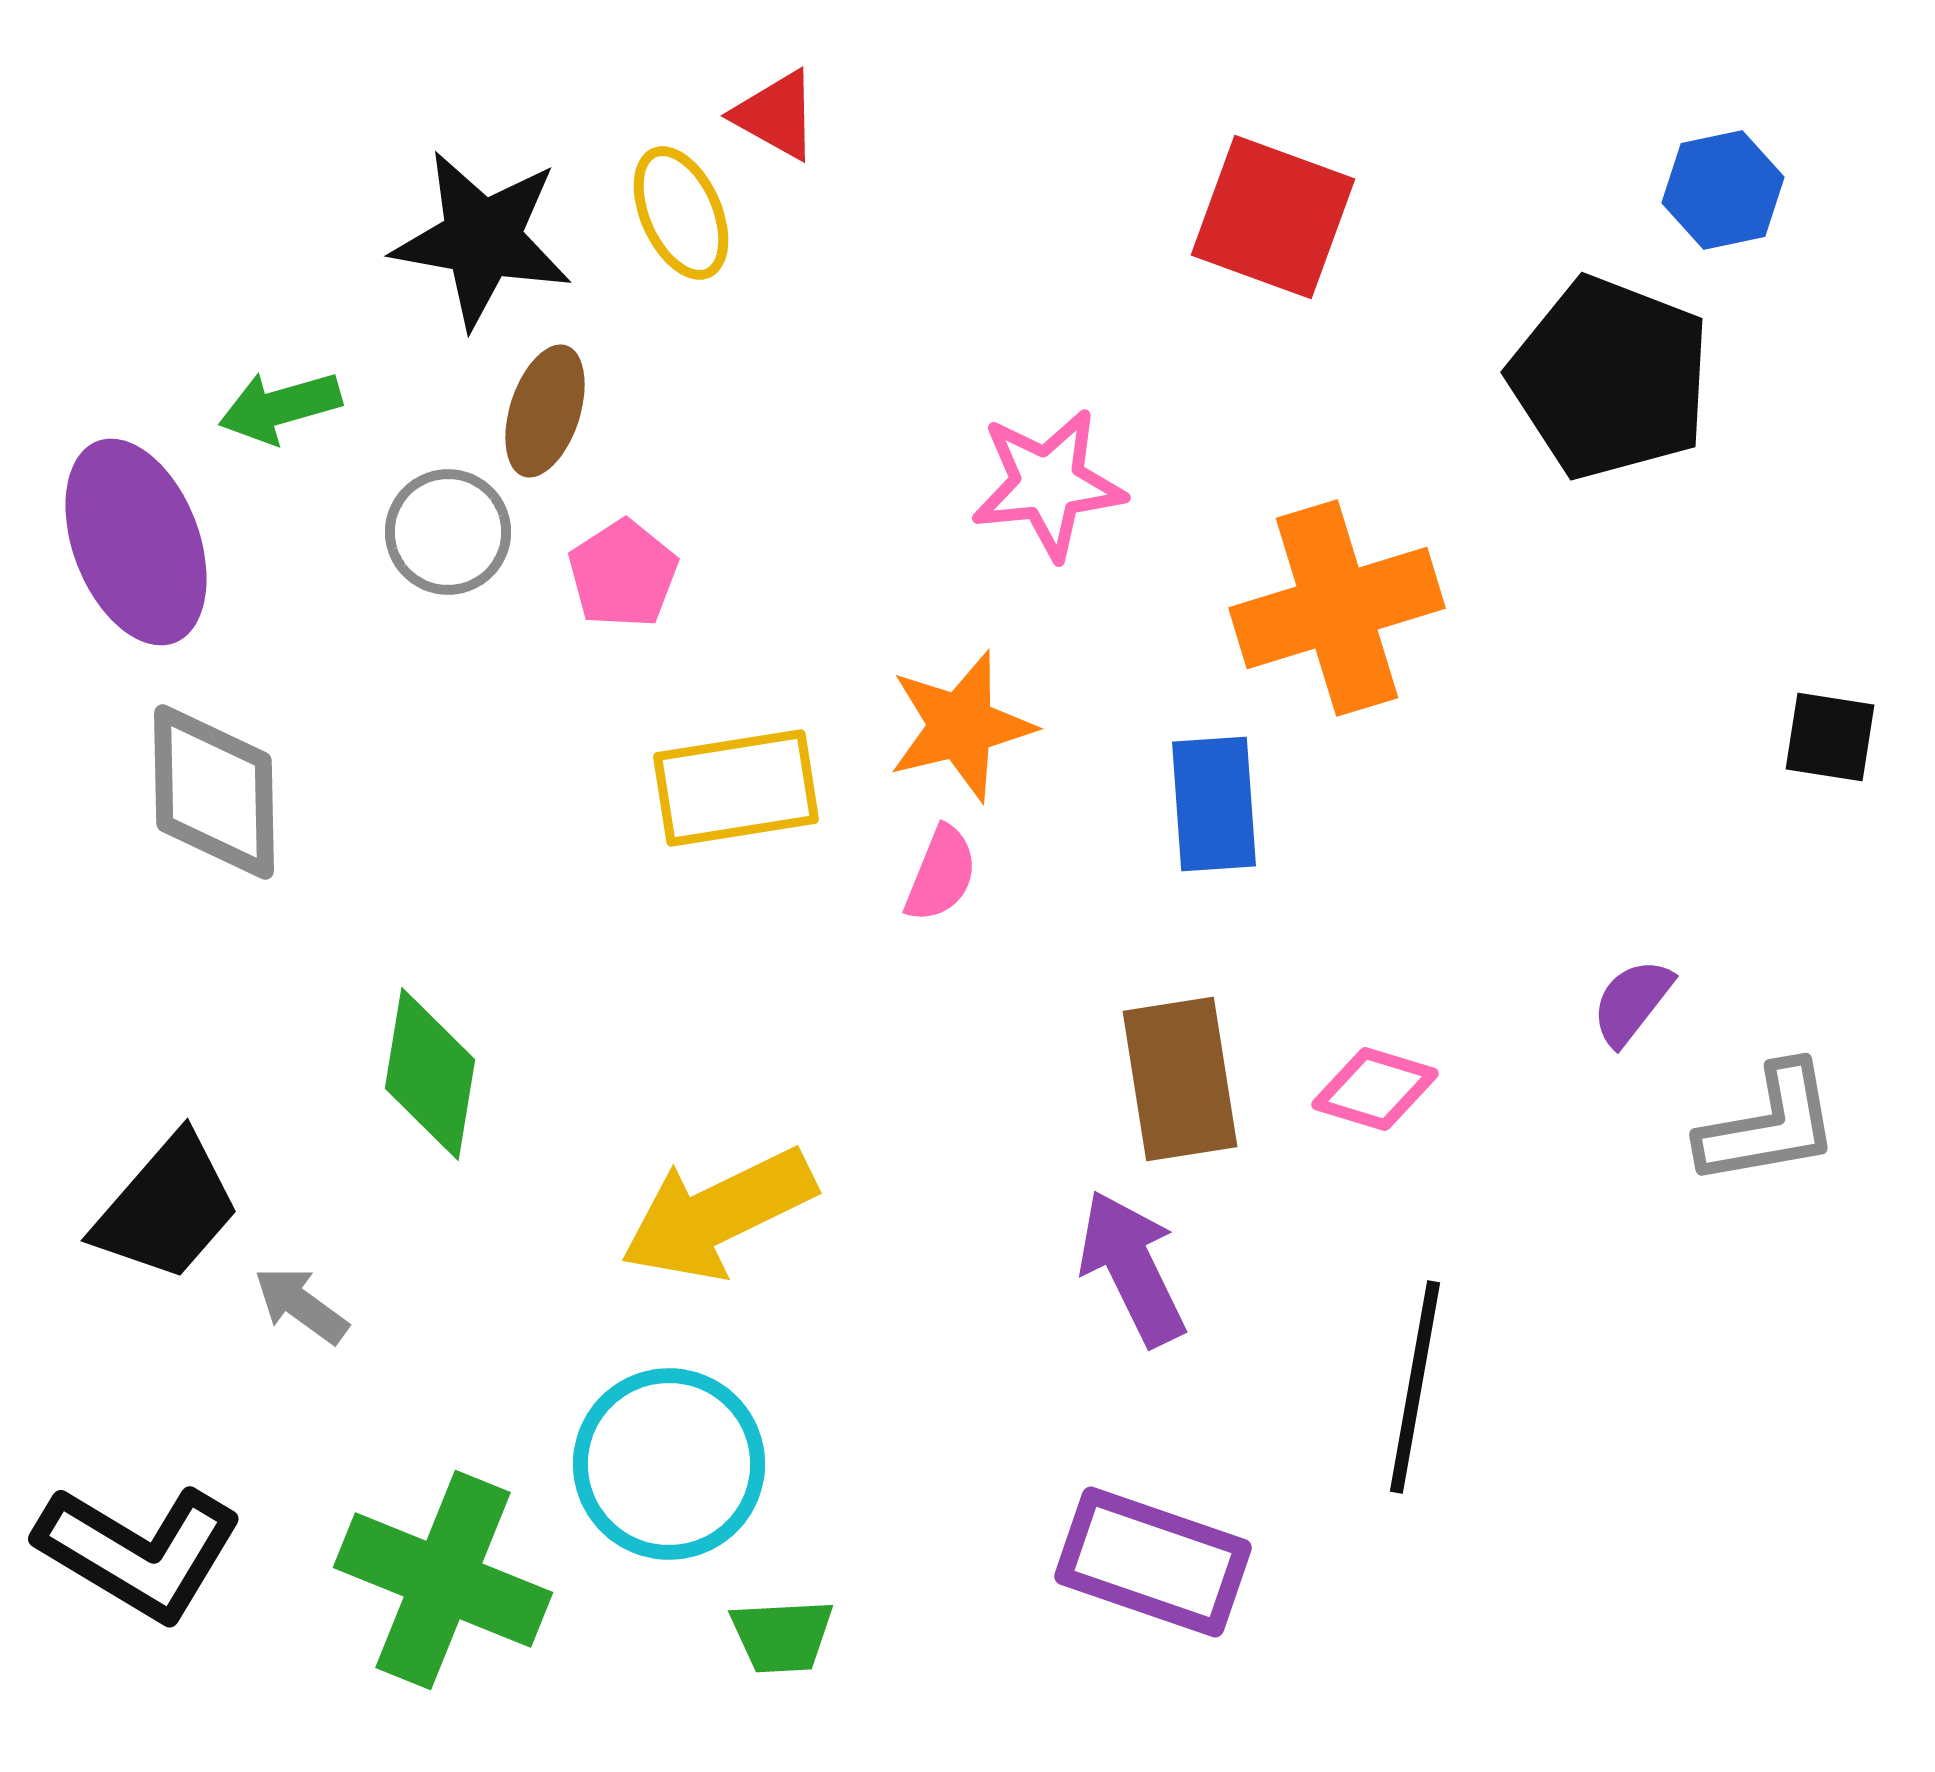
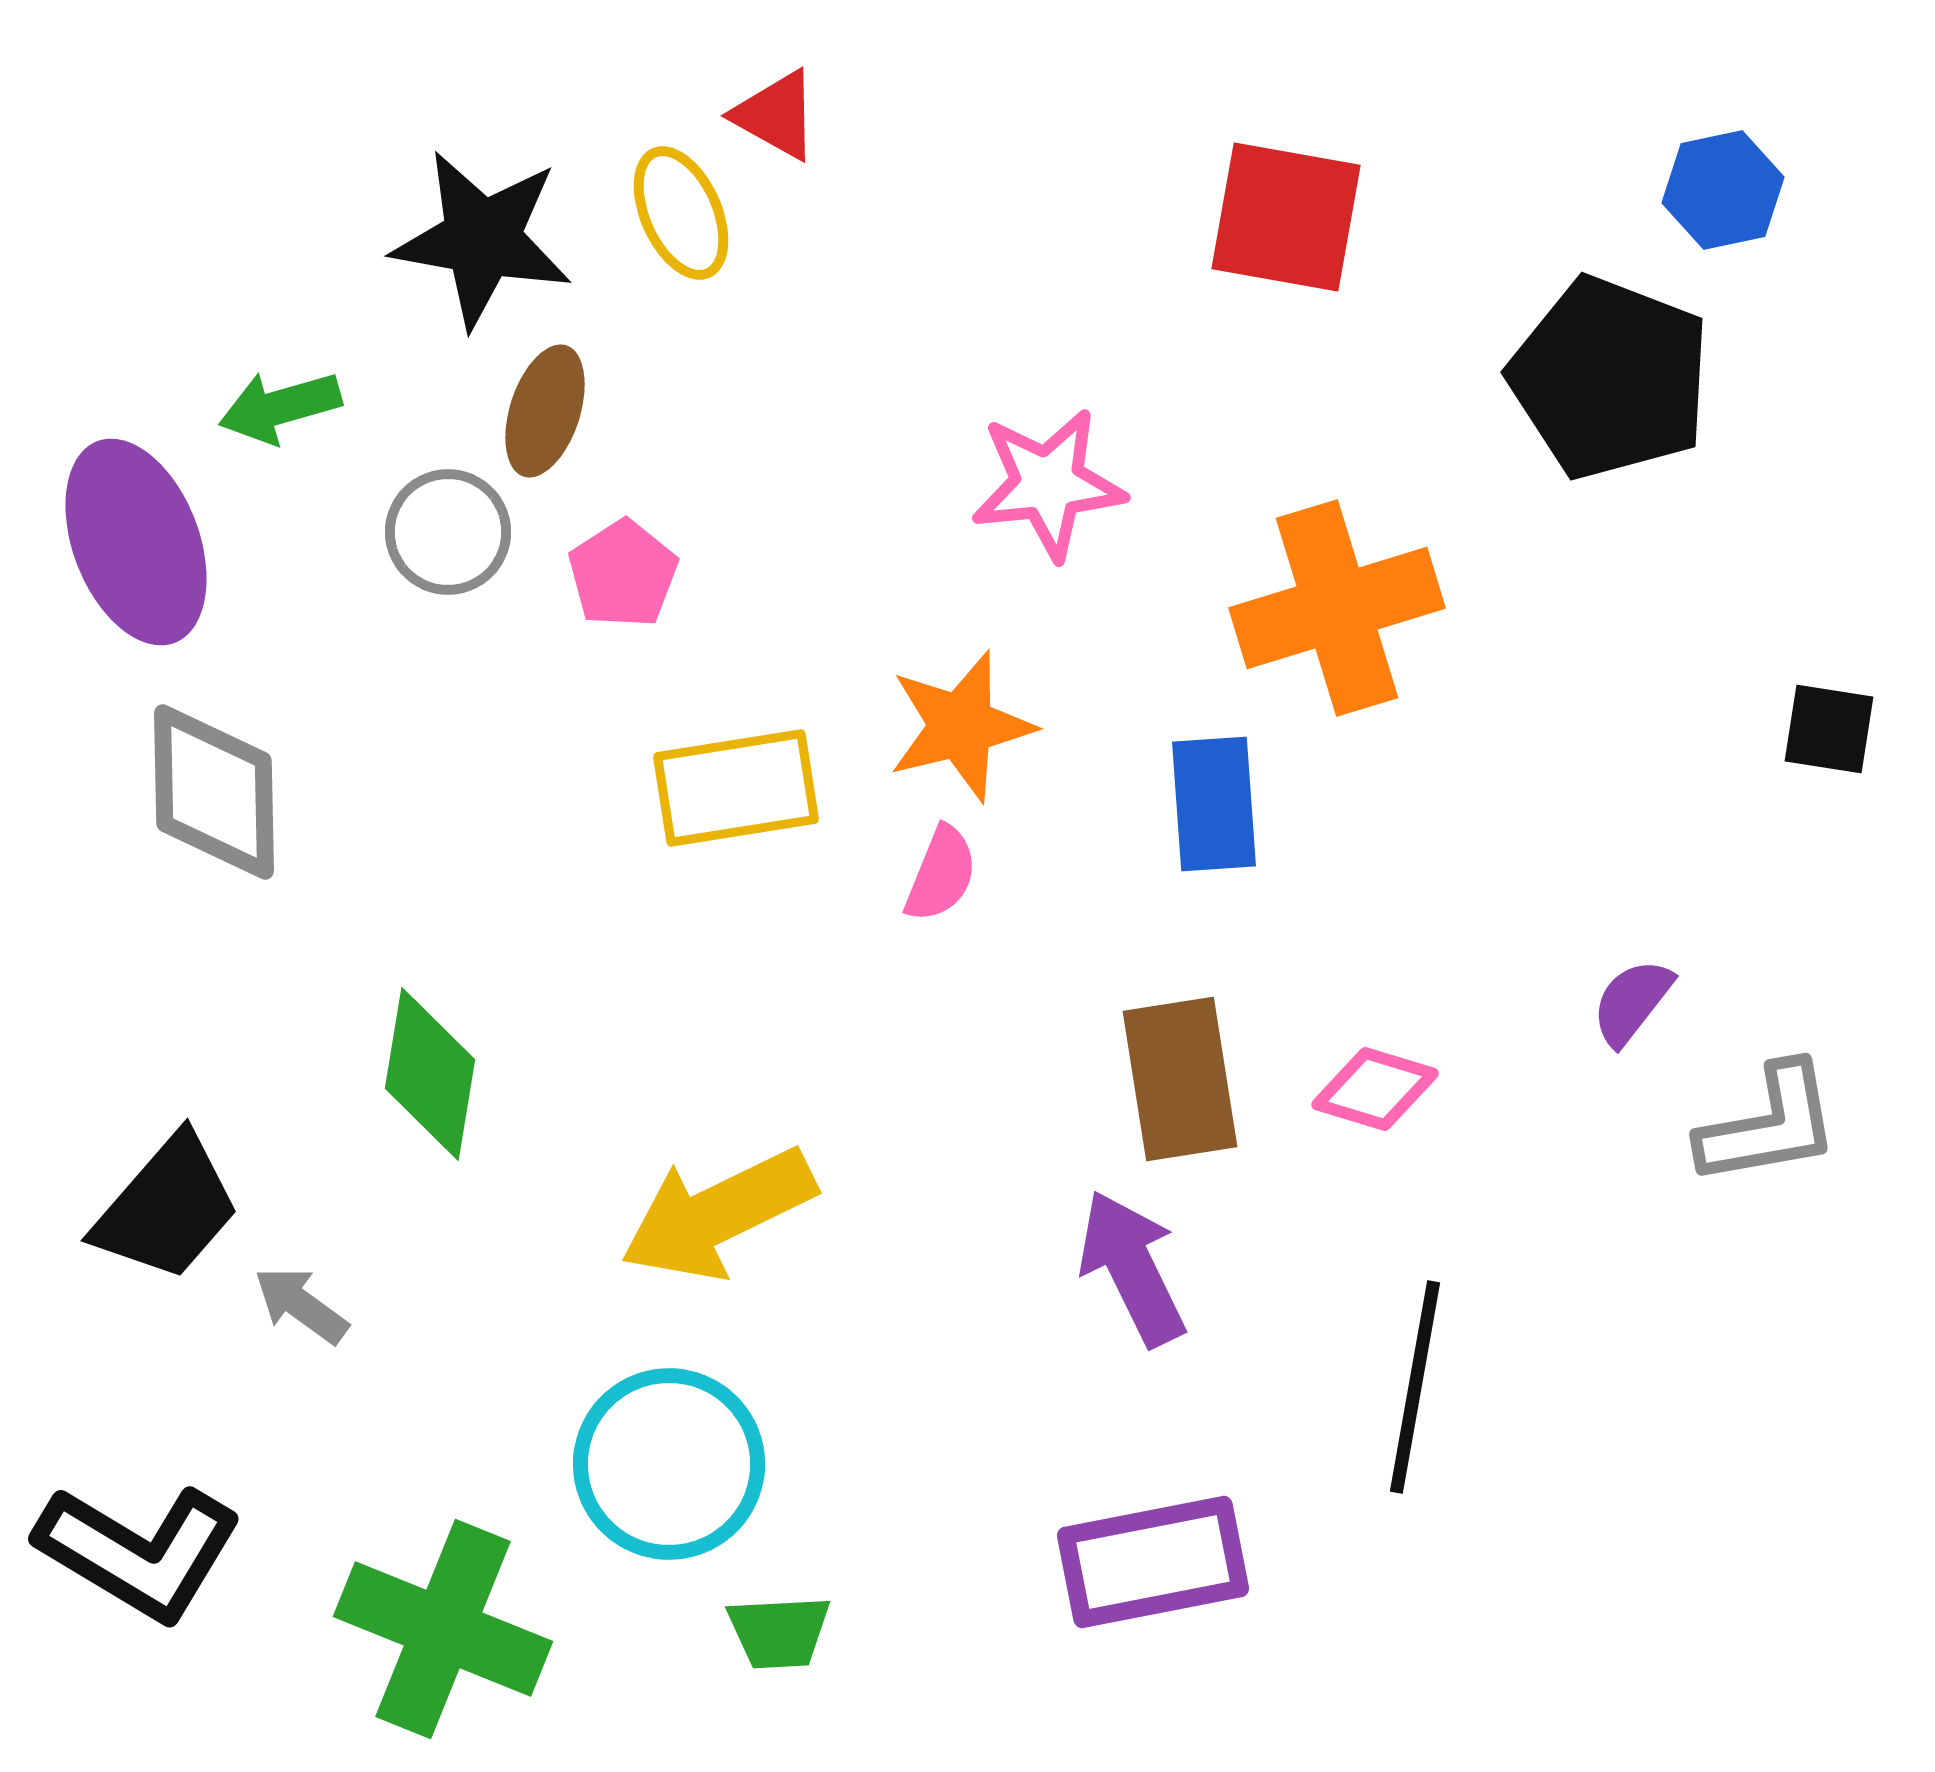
red square: moved 13 px right; rotated 10 degrees counterclockwise
black square: moved 1 px left, 8 px up
purple rectangle: rotated 30 degrees counterclockwise
green cross: moved 49 px down
green trapezoid: moved 3 px left, 4 px up
